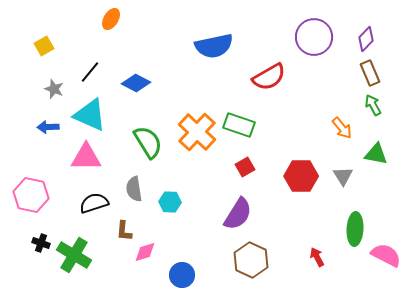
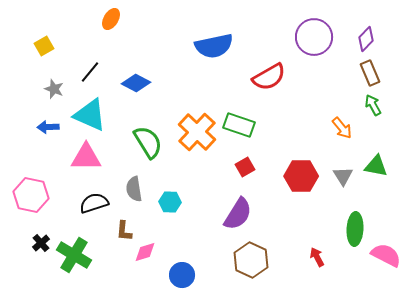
green triangle: moved 12 px down
black cross: rotated 30 degrees clockwise
